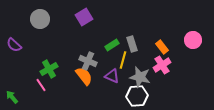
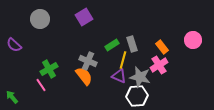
pink cross: moved 3 px left
purple triangle: moved 7 px right
